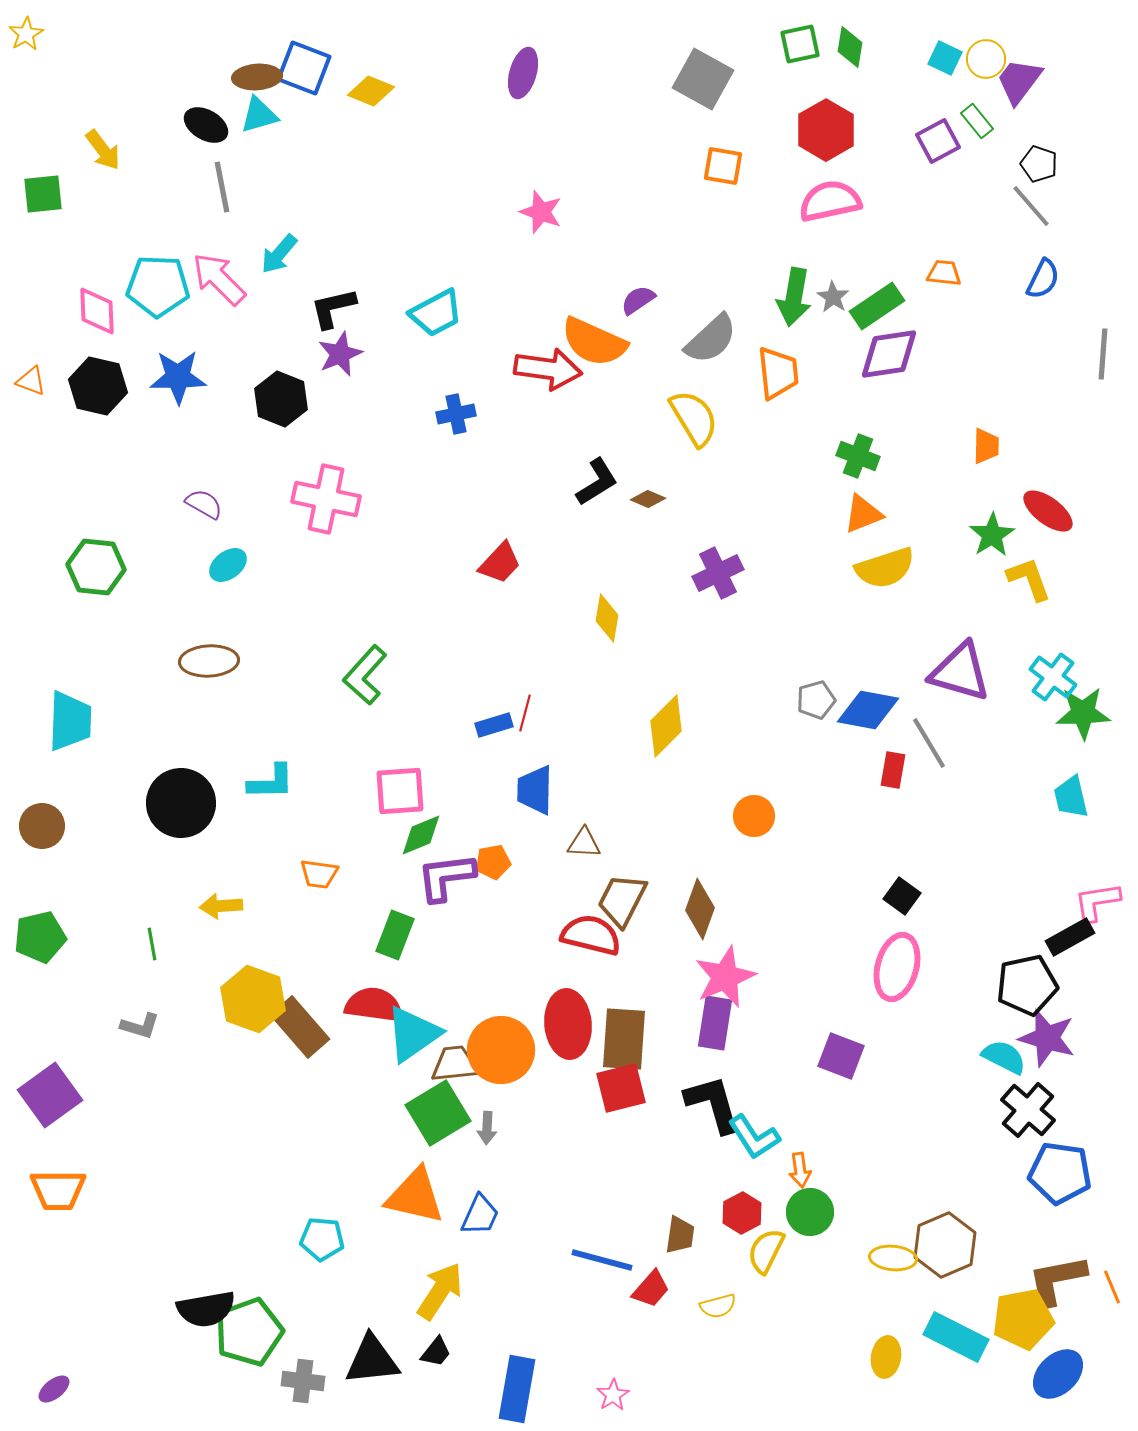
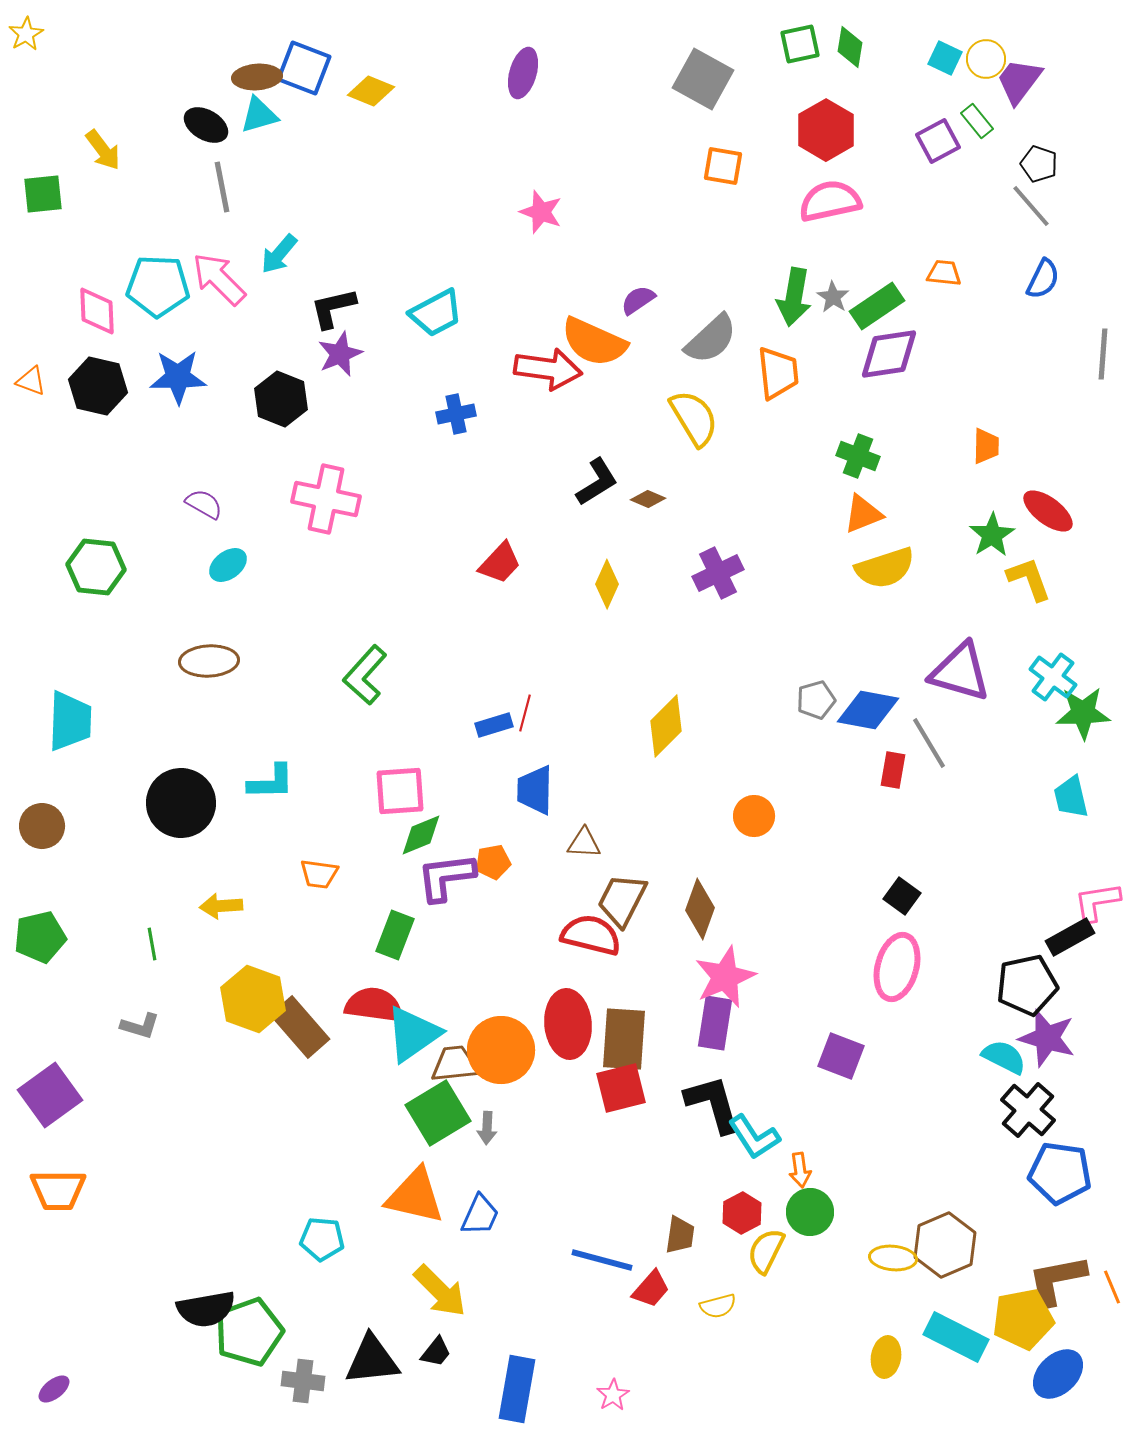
yellow diamond at (607, 618): moved 34 px up; rotated 15 degrees clockwise
yellow arrow at (440, 1291): rotated 102 degrees clockwise
